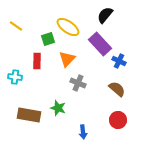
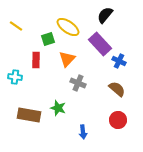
red rectangle: moved 1 px left, 1 px up
